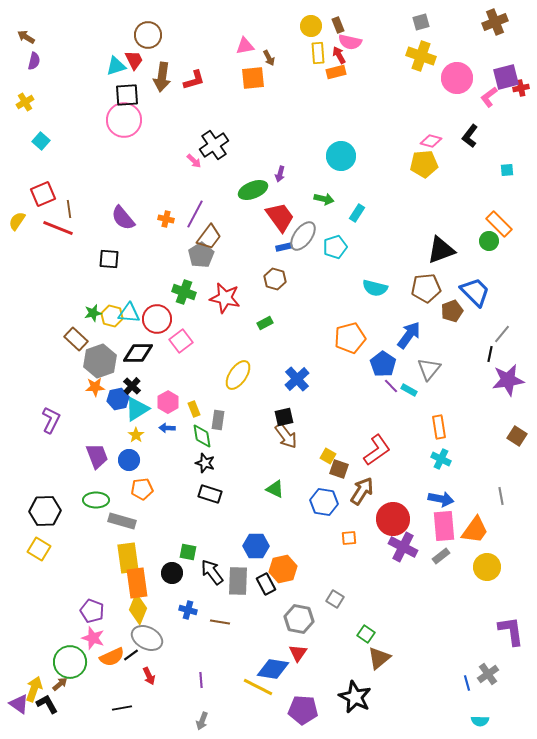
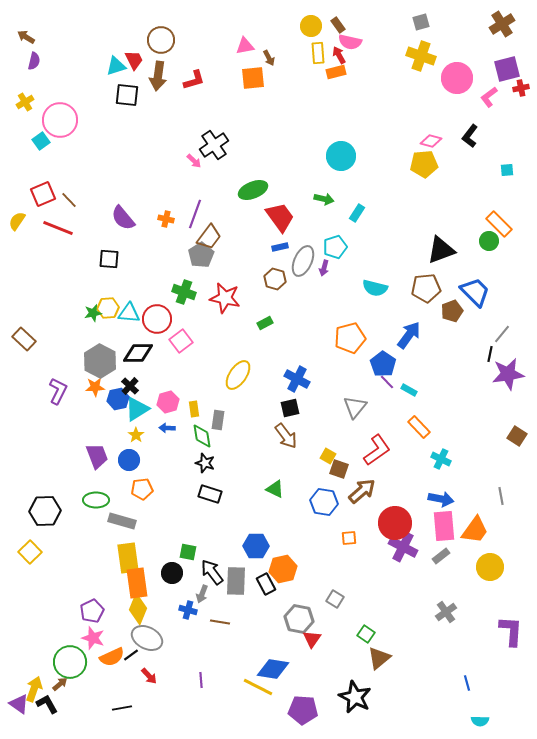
brown cross at (495, 22): moved 7 px right, 2 px down; rotated 10 degrees counterclockwise
brown rectangle at (338, 25): rotated 14 degrees counterclockwise
brown circle at (148, 35): moved 13 px right, 5 px down
brown arrow at (162, 77): moved 4 px left, 1 px up
purple square at (506, 77): moved 1 px right, 8 px up
black square at (127, 95): rotated 10 degrees clockwise
pink circle at (124, 120): moved 64 px left
cyan square at (41, 141): rotated 12 degrees clockwise
purple arrow at (280, 174): moved 44 px right, 94 px down
brown line at (69, 209): moved 9 px up; rotated 36 degrees counterclockwise
purple line at (195, 214): rotated 8 degrees counterclockwise
gray ellipse at (303, 236): moved 25 px down; rotated 12 degrees counterclockwise
blue rectangle at (284, 247): moved 4 px left
yellow hexagon at (112, 316): moved 4 px left, 8 px up; rotated 20 degrees counterclockwise
brown rectangle at (76, 339): moved 52 px left
gray hexagon at (100, 361): rotated 12 degrees counterclockwise
gray triangle at (429, 369): moved 74 px left, 38 px down
blue cross at (297, 379): rotated 20 degrees counterclockwise
purple star at (508, 380): moved 6 px up
black cross at (132, 386): moved 2 px left
purple line at (391, 386): moved 4 px left, 4 px up
pink hexagon at (168, 402): rotated 15 degrees clockwise
yellow rectangle at (194, 409): rotated 14 degrees clockwise
black square at (284, 417): moved 6 px right, 9 px up
purple L-shape at (51, 420): moved 7 px right, 29 px up
orange rectangle at (439, 427): moved 20 px left; rotated 35 degrees counterclockwise
brown arrow at (362, 491): rotated 16 degrees clockwise
red circle at (393, 519): moved 2 px right, 4 px down
yellow square at (39, 549): moved 9 px left, 3 px down; rotated 15 degrees clockwise
yellow circle at (487, 567): moved 3 px right
gray rectangle at (238, 581): moved 2 px left
purple pentagon at (92, 611): rotated 25 degrees clockwise
purple L-shape at (511, 631): rotated 12 degrees clockwise
red triangle at (298, 653): moved 14 px right, 14 px up
gray cross at (488, 674): moved 42 px left, 62 px up
red arrow at (149, 676): rotated 18 degrees counterclockwise
gray arrow at (202, 721): moved 127 px up
